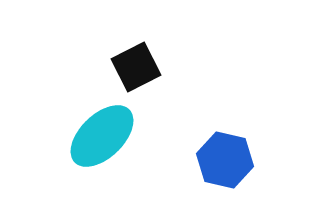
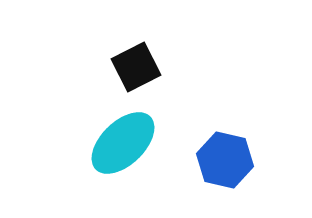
cyan ellipse: moved 21 px right, 7 px down
